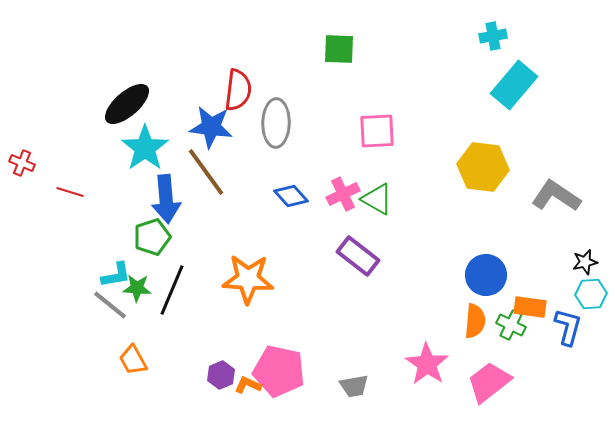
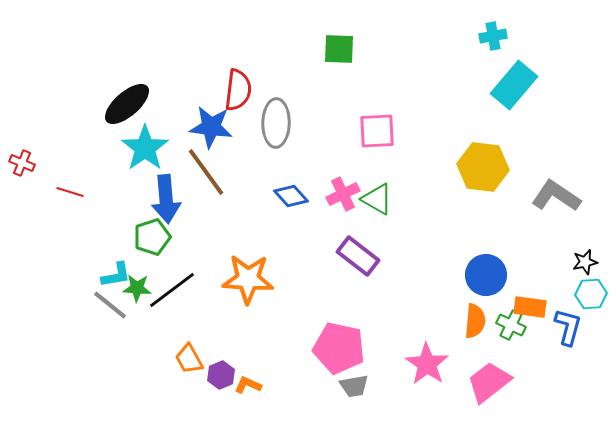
black line: rotated 30 degrees clockwise
orange trapezoid: moved 56 px right, 1 px up
pink pentagon: moved 60 px right, 23 px up
